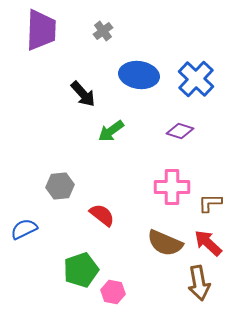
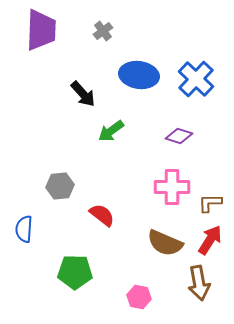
purple diamond: moved 1 px left, 5 px down
blue semicircle: rotated 60 degrees counterclockwise
red arrow: moved 2 px right, 3 px up; rotated 80 degrees clockwise
green pentagon: moved 6 px left, 2 px down; rotated 20 degrees clockwise
pink hexagon: moved 26 px right, 5 px down
